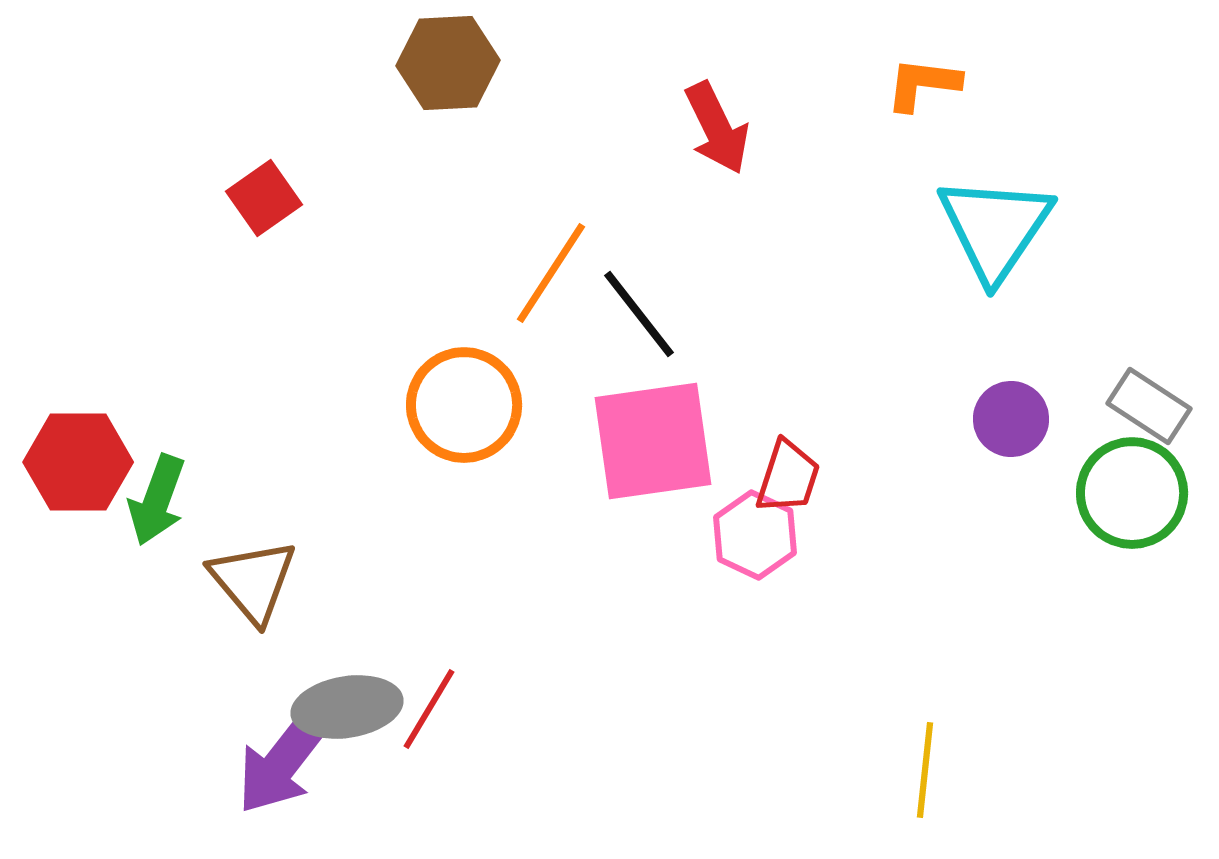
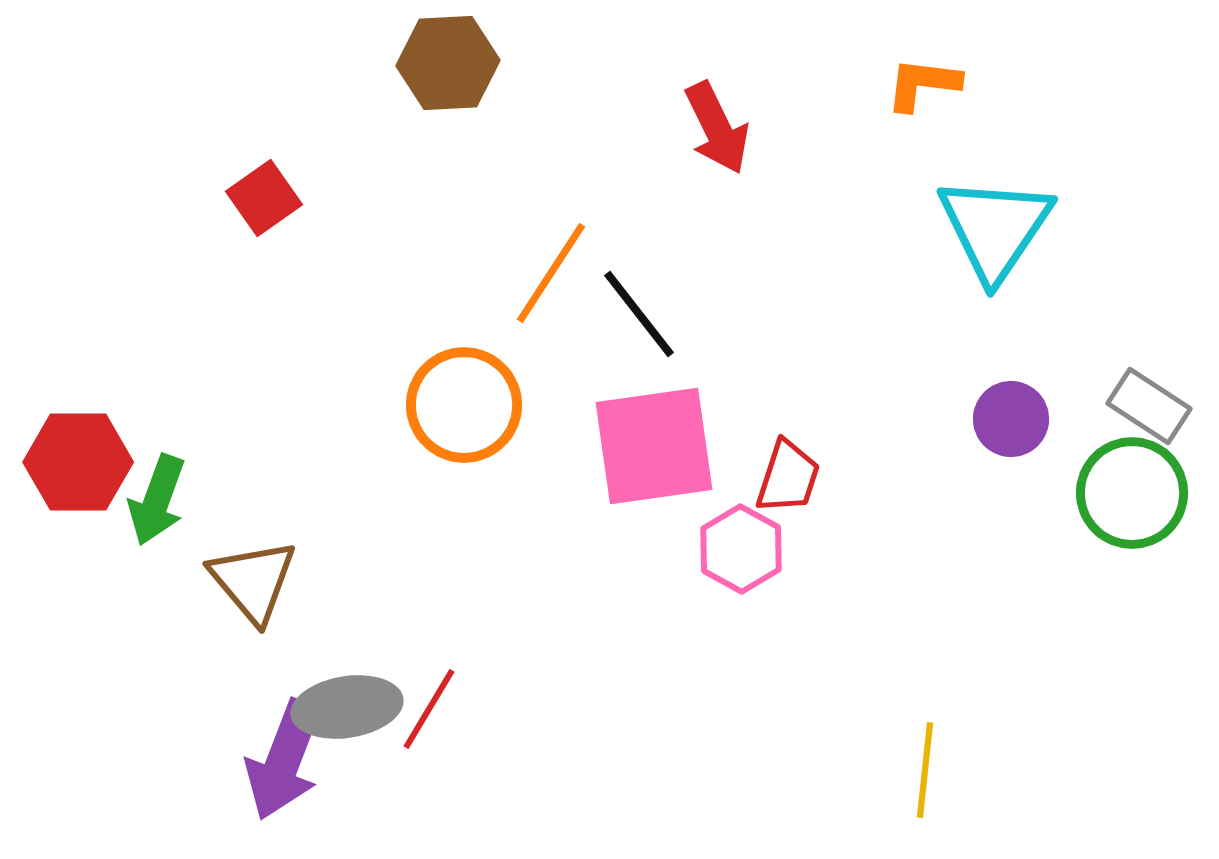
pink square: moved 1 px right, 5 px down
pink hexagon: moved 14 px left, 14 px down; rotated 4 degrees clockwise
purple arrow: rotated 17 degrees counterclockwise
